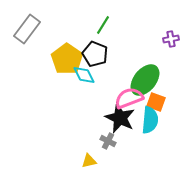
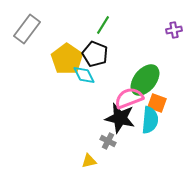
purple cross: moved 3 px right, 9 px up
orange square: moved 1 px right, 1 px down
black star: rotated 12 degrees counterclockwise
